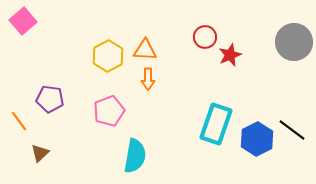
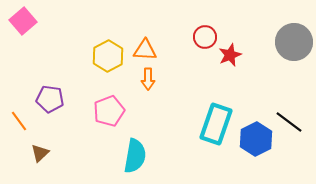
black line: moved 3 px left, 8 px up
blue hexagon: moved 1 px left
